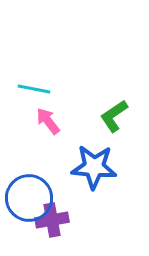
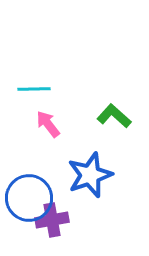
cyan line: rotated 12 degrees counterclockwise
green L-shape: rotated 76 degrees clockwise
pink arrow: moved 3 px down
blue star: moved 4 px left, 8 px down; rotated 24 degrees counterclockwise
